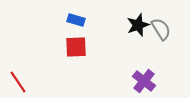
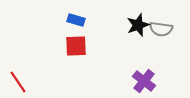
gray semicircle: rotated 130 degrees clockwise
red square: moved 1 px up
